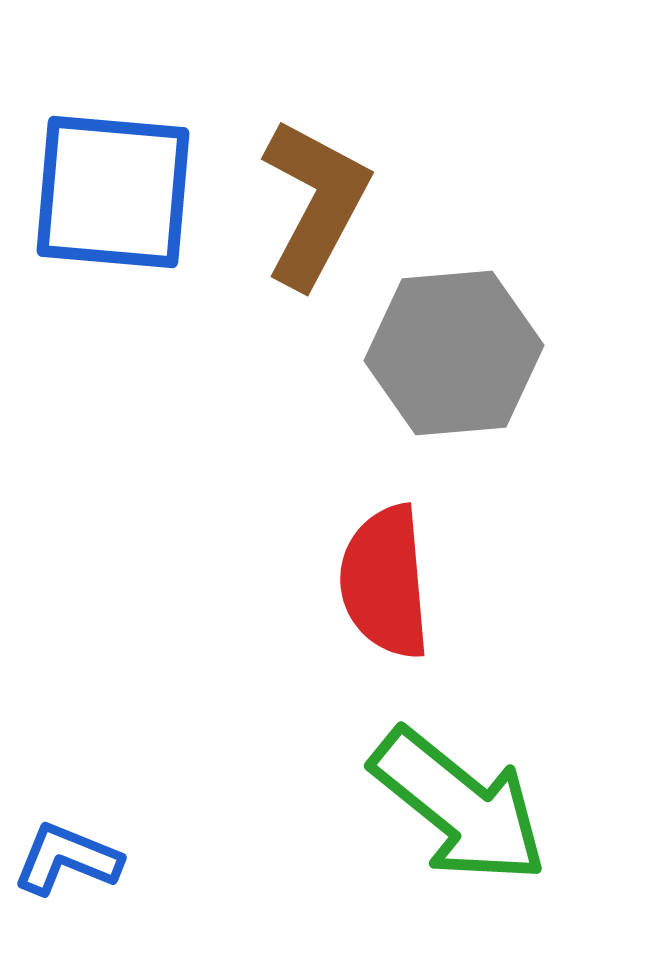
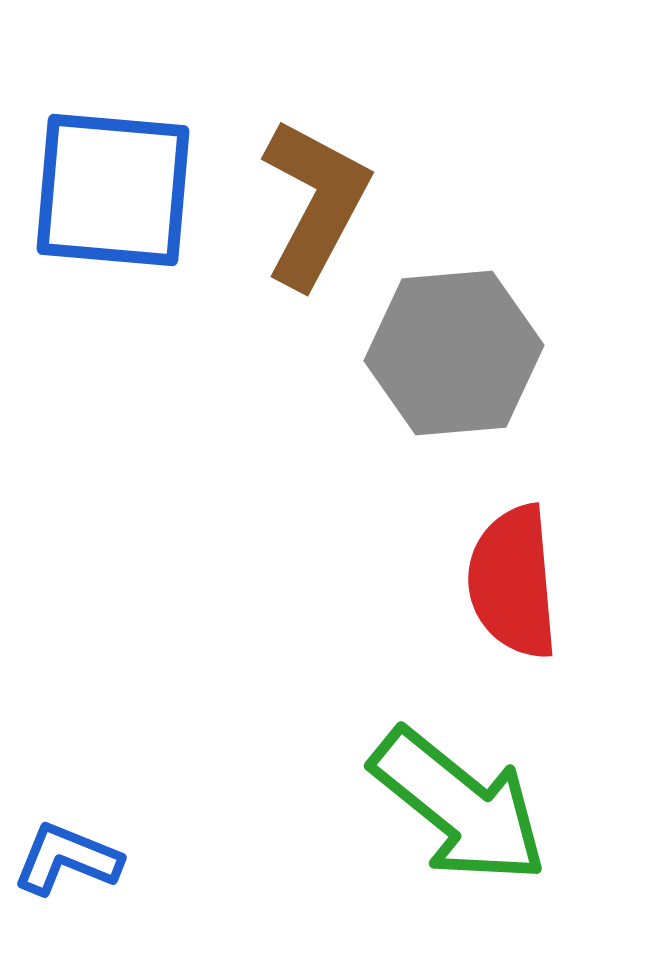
blue square: moved 2 px up
red semicircle: moved 128 px right
